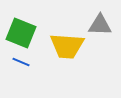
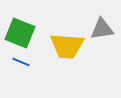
gray triangle: moved 2 px right, 4 px down; rotated 10 degrees counterclockwise
green square: moved 1 px left
